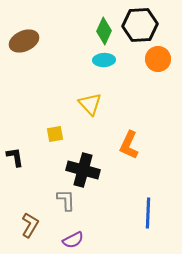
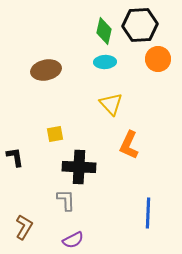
green diamond: rotated 12 degrees counterclockwise
brown ellipse: moved 22 px right, 29 px down; rotated 12 degrees clockwise
cyan ellipse: moved 1 px right, 2 px down
yellow triangle: moved 21 px right
black cross: moved 4 px left, 3 px up; rotated 12 degrees counterclockwise
brown L-shape: moved 6 px left, 2 px down
